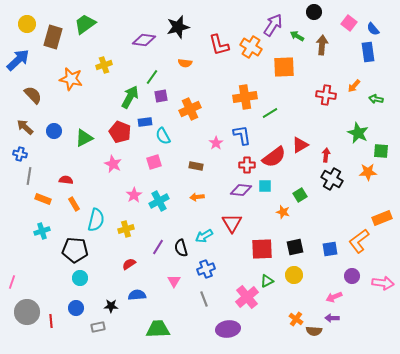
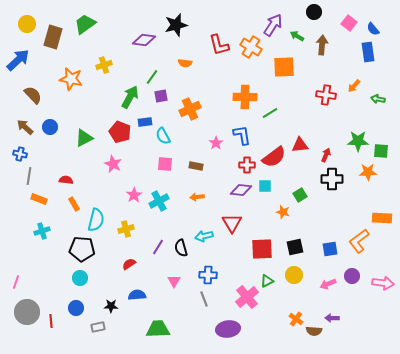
black star at (178, 27): moved 2 px left, 2 px up
orange cross at (245, 97): rotated 10 degrees clockwise
green arrow at (376, 99): moved 2 px right
blue circle at (54, 131): moved 4 px left, 4 px up
green star at (358, 133): moved 8 px down; rotated 25 degrees counterclockwise
red triangle at (300, 145): rotated 24 degrees clockwise
red arrow at (326, 155): rotated 16 degrees clockwise
pink square at (154, 162): moved 11 px right, 2 px down; rotated 21 degrees clockwise
black cross at (332, 179): rotated 30 degrees counterclockwise
orange rectangle at (43, 199): moved 4 px left
orange rectangle at (382, 218): rotated 24 degrees clockwise
cyan arrow at (204, 236): rotated 18 degrees clockwise
black pentagon at (75, 250): moved 7 px right, 1 px up
blue cross at (206, 269): moved 2 px right, 6 px down; rotated 24 degrees clockwise
pink line at (12, 282): moved 4 px right
pink arrow at (334, 297): moved 6 px left, 13 px up
